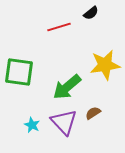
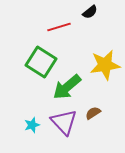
black semicircle: moved 1 px left, 1 px up
green square: moved 22 px right, 10 px up; rotated 24 degrees clockwise
cyan star: rotated 28 degrees clockwise
